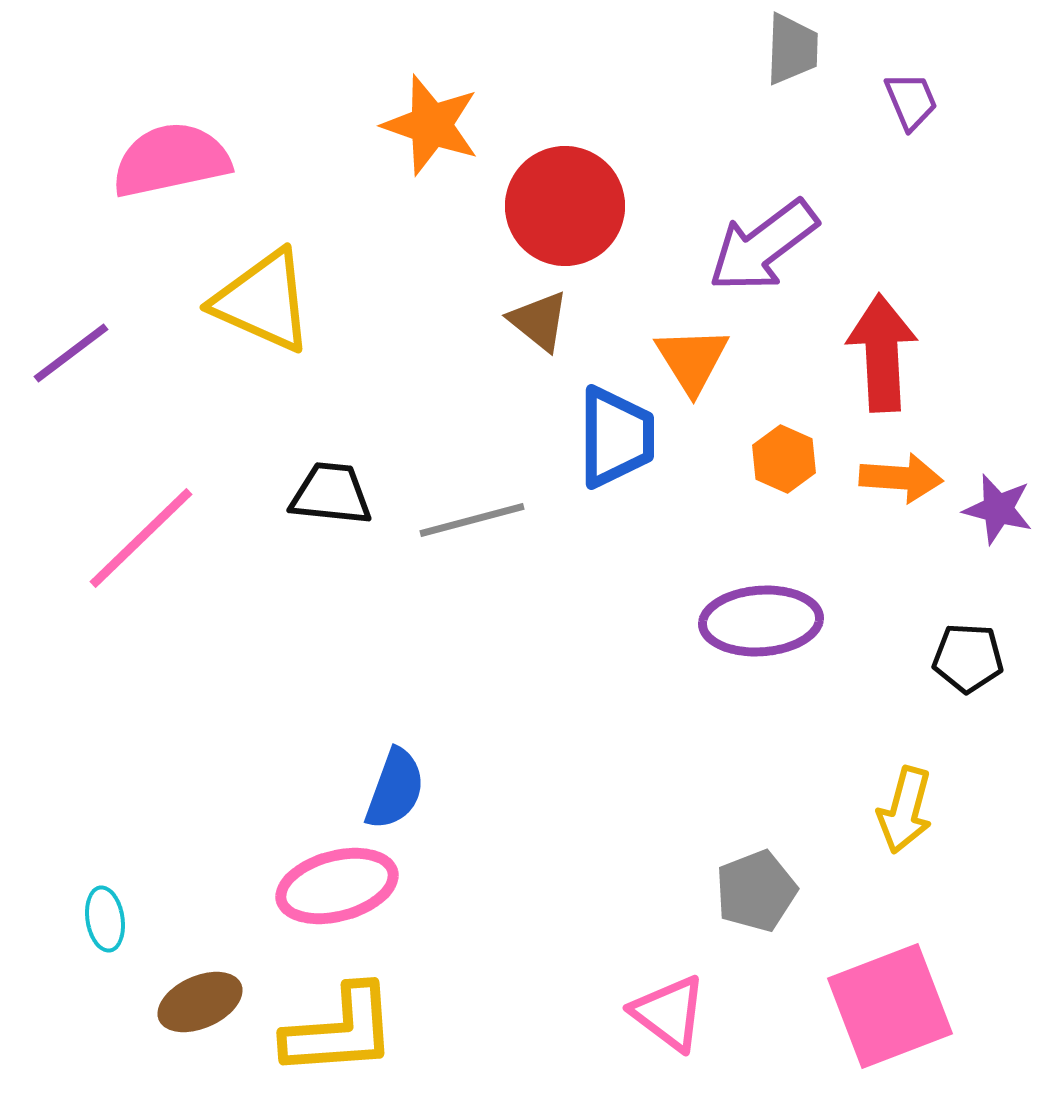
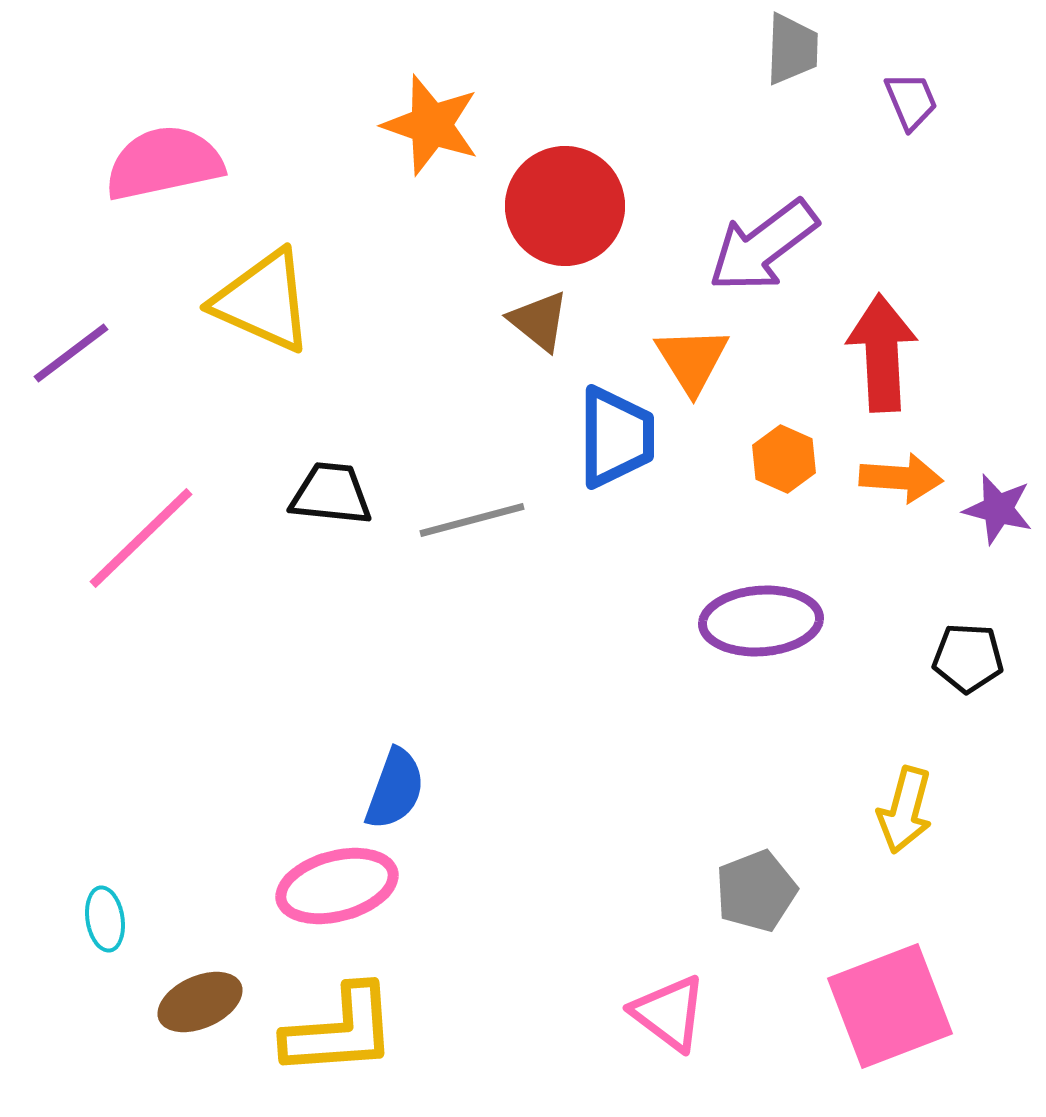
pink semicircle: moved 7 px left, 3 px down
